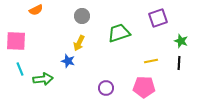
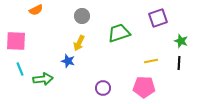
purple circle: moved 3 px left
